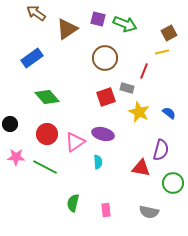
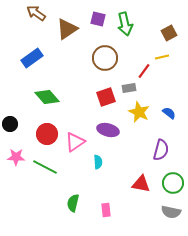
green arrow: rotated 55 degrees clockwise
yellow line: moved 5 px down
red line: rotated 14 degrees clockwise
gray rectangle: moved 2 px right; rotated 24 degrees counterclockwise
purple ellipse: moved 5 px right, 4 px up
red triangle: moved 16 px down
gray semicircle: moved 22 px right
